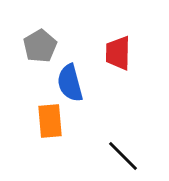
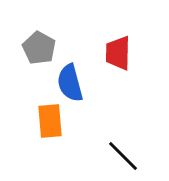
gray pentagon: moved 1 px left, 2 px down; rotated 12 degrees counterclockwise
